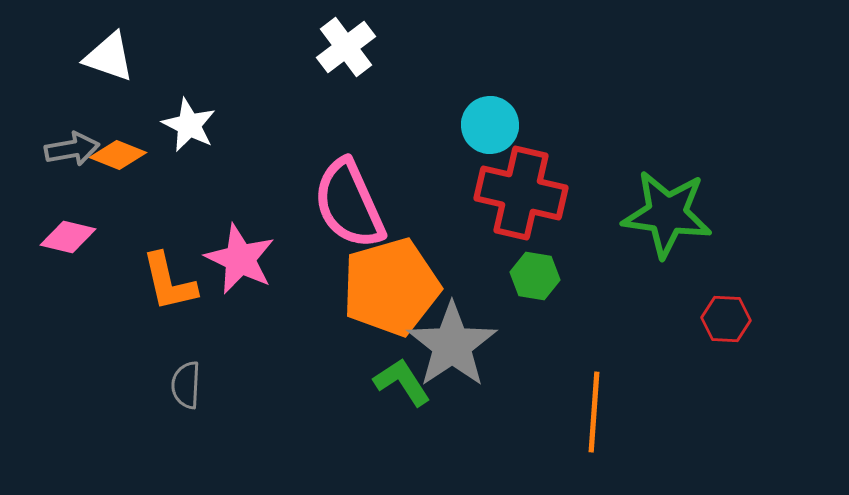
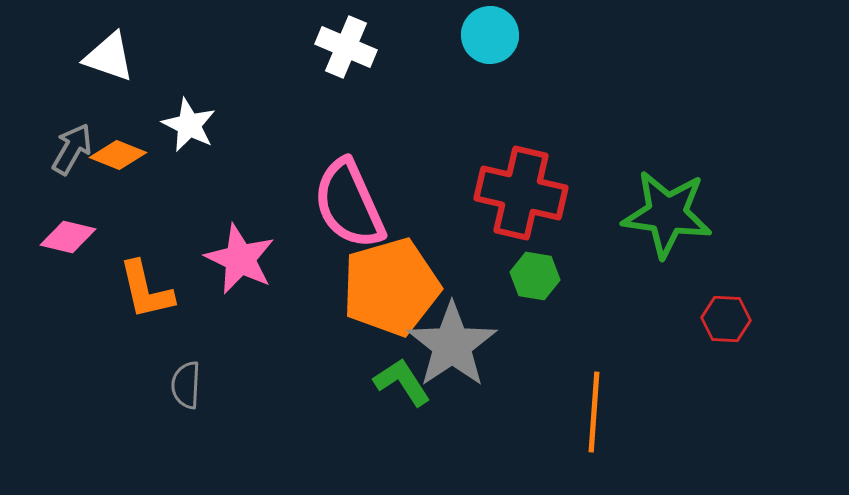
white cross: rotated 30 degrees counterclockwise
cyan circle: moved 90 px up
gray arrow: rotated 50 degrees counterclockwise
orange L-shape: moved 23 px left, 8 px down
